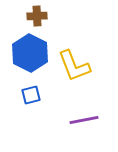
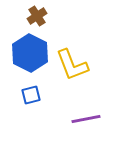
brown cross: rotated 30 degrees counterclockwise
yellow L-shape: moved 2 px left, 1 px up
purple line: moved 2 px right, 1 px up
